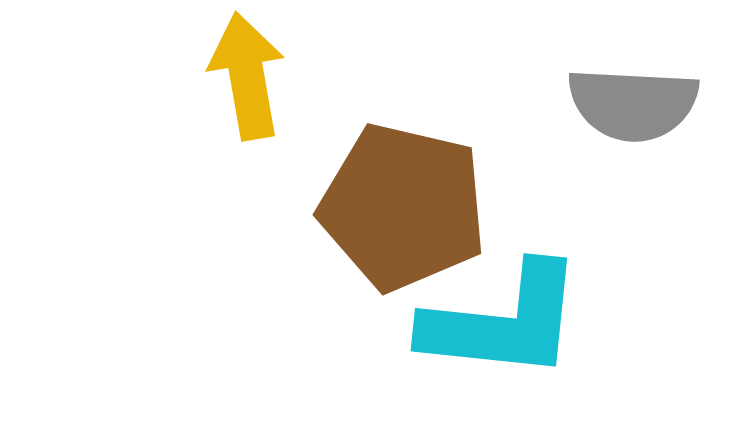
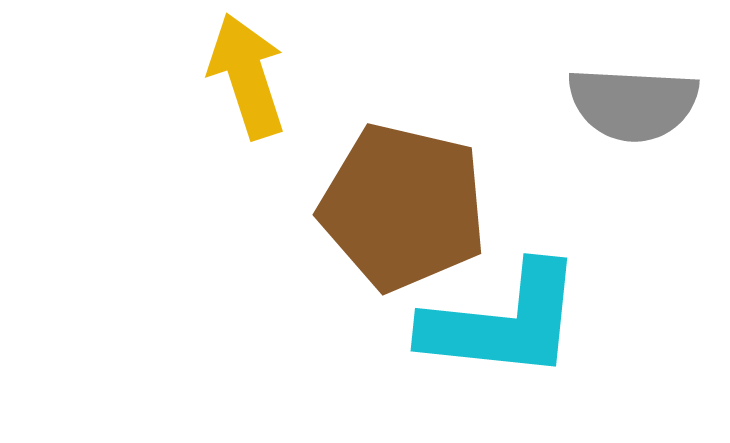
yellow arrow: rotated 8 degrees counterclockwise
